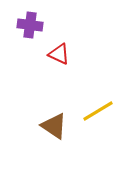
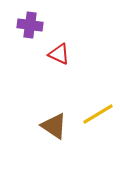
yellow line: moved 3 px down
